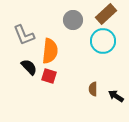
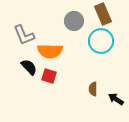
brown rectangle: moved 3 px left; rotated 70 degrees counterclockwise
gray circle: moved 1 px right, 1 px down
cyan circle: moved 2 px left
orange semicircle: rotated 85 degrees clockwise
black arrow: moved 3 px down
